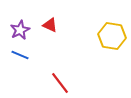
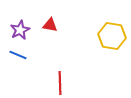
red triangle: rotated 14 degrees counterclockwise
blue line: moved 2 px left
red line: rotated 35 degrees clockwise
